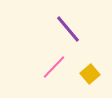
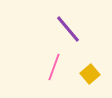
pink line: rotated 24 degrees counterclockwise
